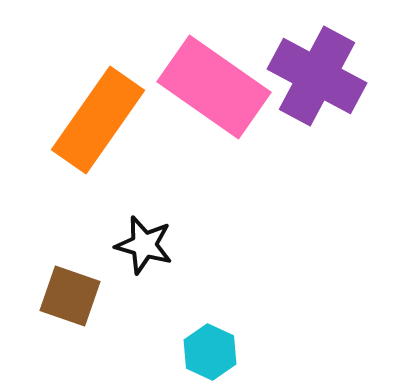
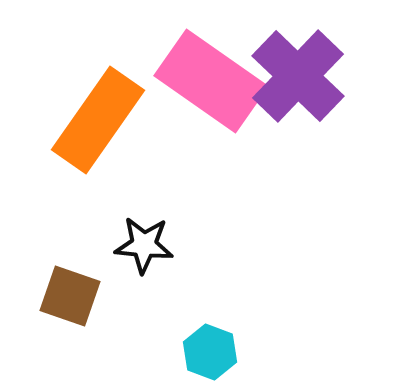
purple cross: moved 19 px left; rotated 16 degrees clockwise
pink rectangle: moved 3 px left, 6 px up
black star: rotated 10 degrees counterclockwise
cyan hexagon: rotated 4 degrees counterclockwise
